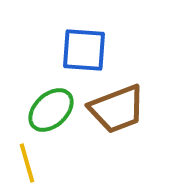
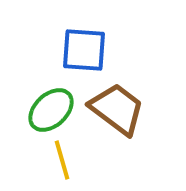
brown trapezoid: rotated 122 degrees counterclockwise
yellow line: moved 35 px right, 3 px up
